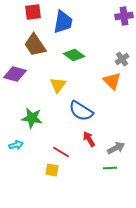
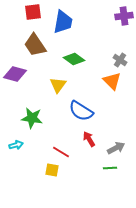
green diamond: moved 4 px down
gray cross: moved 2 px left, 1 px down; rotated 24 degrees counterclockwise
